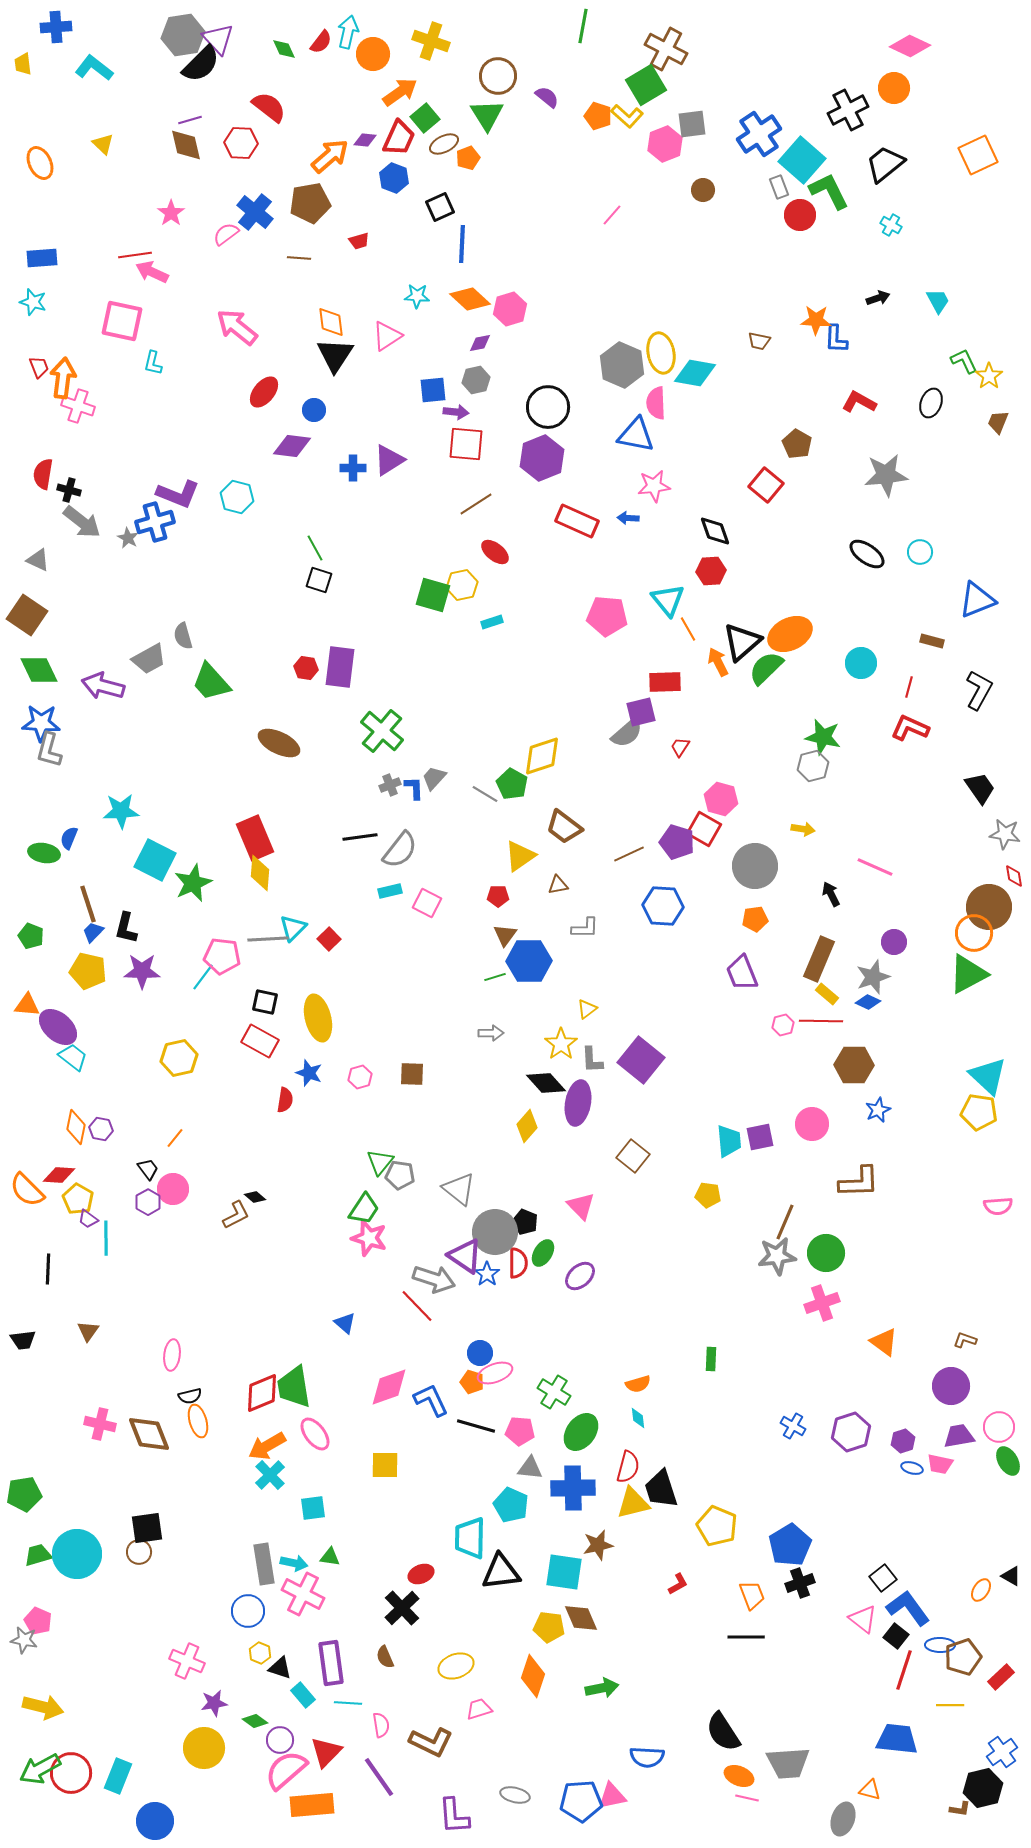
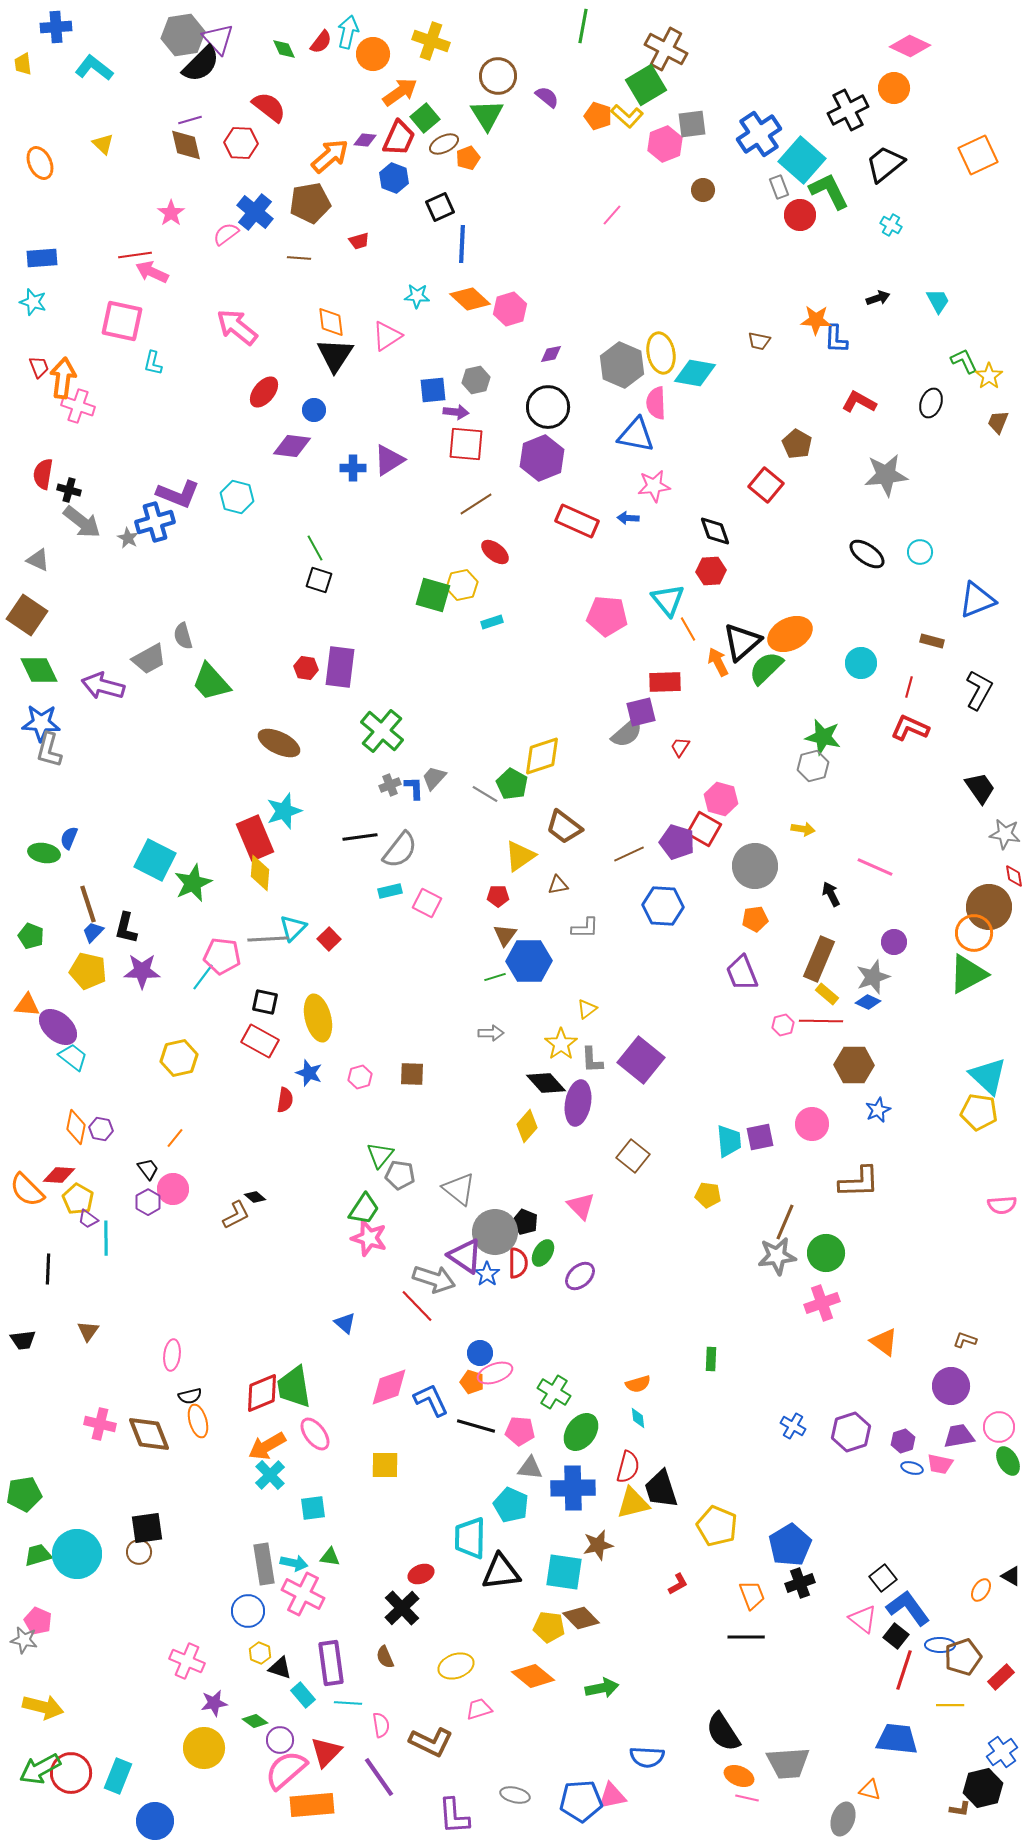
purple diamond at (480, 343): moved 71 px right, 11 px down
cyan star at (121, 811): moved 163 px right; rotated 15 degrees counterclockwise
green triangle at (380, 1162): moved 7 px up
pink semicircle at (998, 1206): moved 4 px right, 1 px up
brown diamond at (581, 1618): rotated 21 degrees counterclockwise
orange diamond at (533, 1676): rotated 69 degrees counterclockwise
